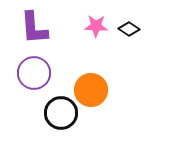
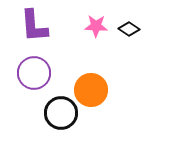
purple L-shape: moved 2 px up
